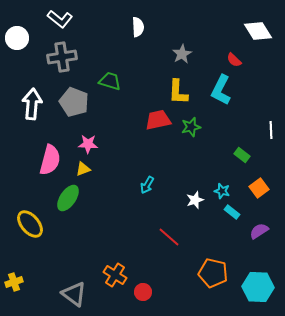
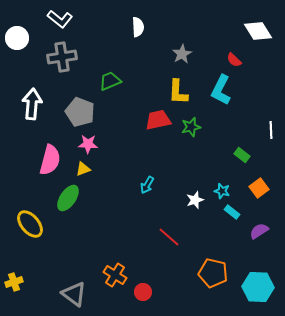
green trapezoid: rotated 40 degrees counterclockwise
gray pentagon: moved 6 px right, 10 px down
